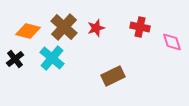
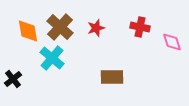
brown cross: moved 4 px left
orange diamond: rotated 65 degrees clockwise
black cross: moved 2 px left, 20 px down
brown rectangle: moved 1 px left, 1 px down; rotated 25 degrees clockwise
